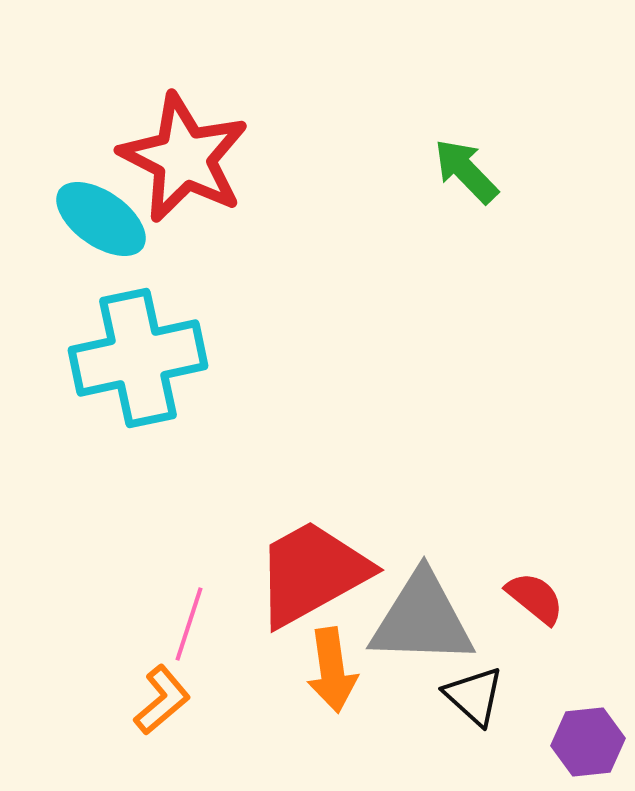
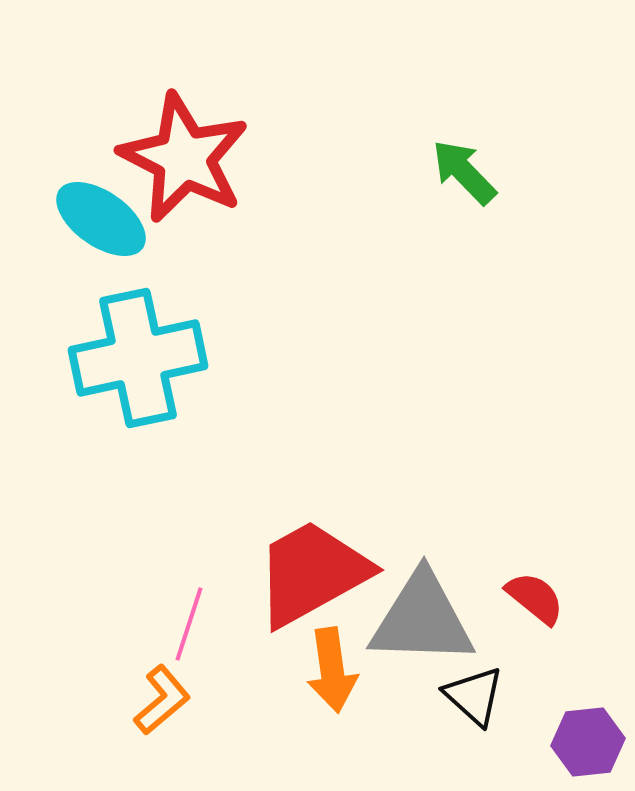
green arrow: moved 2 px left, 1 px down
